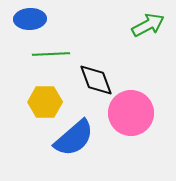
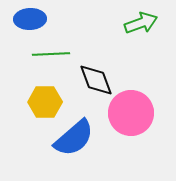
green arrow: moved 7 px left, 2 px up; rotated 8 degrees clockwise
